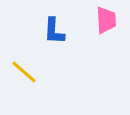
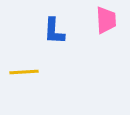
yellow line: rotated 44 degrees counterclockwise
